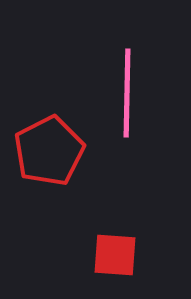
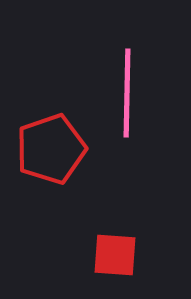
red pentagon: moved 2 px right, 2 px up; rotated 8 degrees clockwise
